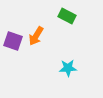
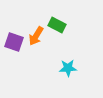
green rectangle: moved 10 px left, 9 px down
purple square: moved 1 px right, 1 px down
